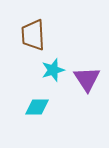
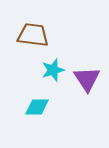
brown trapezoid: rotated 100 degrees clockwise
